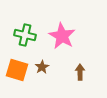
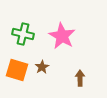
green cross: moved 2 px left, 1 px up
brown arrow: moved 6 px down
